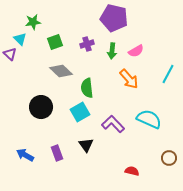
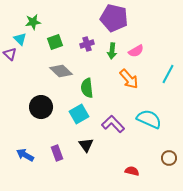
cyan square: moved 1 px left, 2 px down
